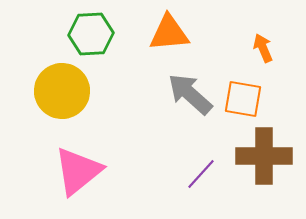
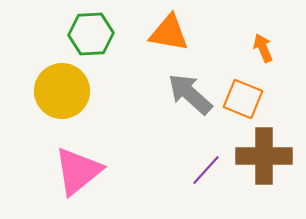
orange triangle: rotated 15 degrees clockwise
orange square: rotated 12 degrees clockwise
purple line: moved 5 px right, 4 px up
